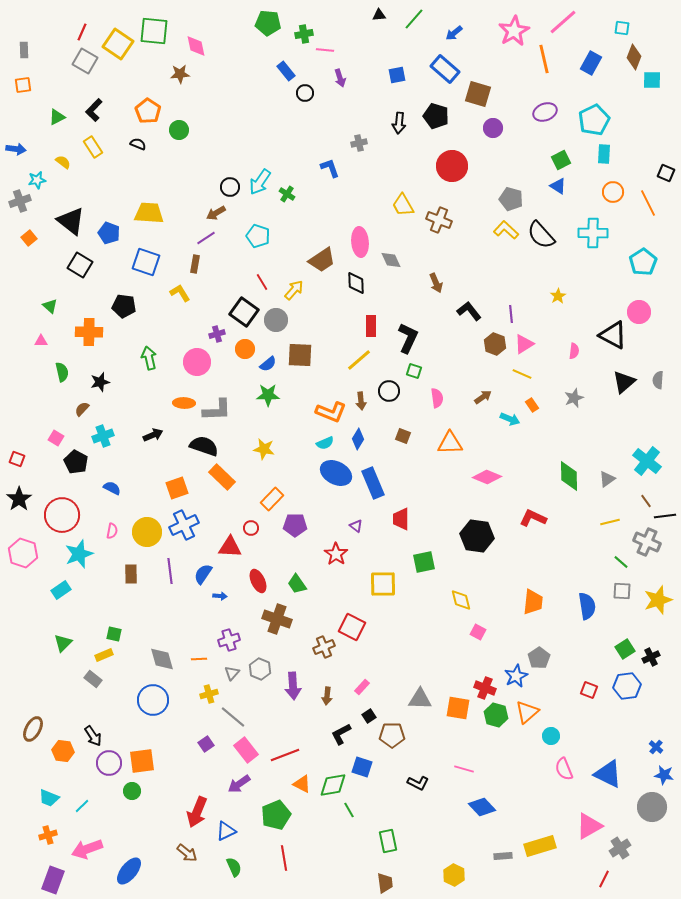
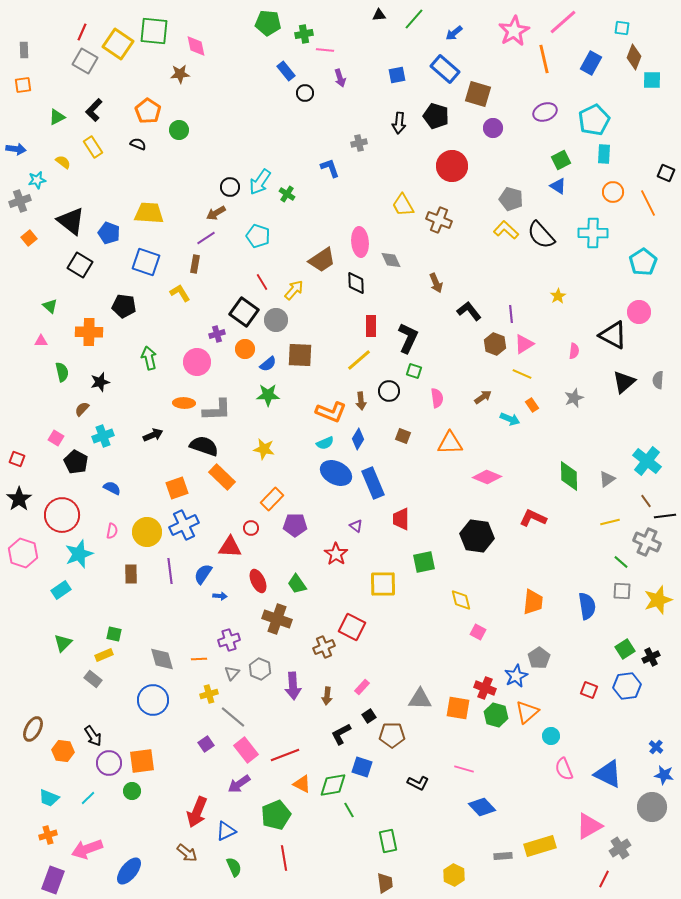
cyan line at (82, 806): moved 6 px right, 8 px up
